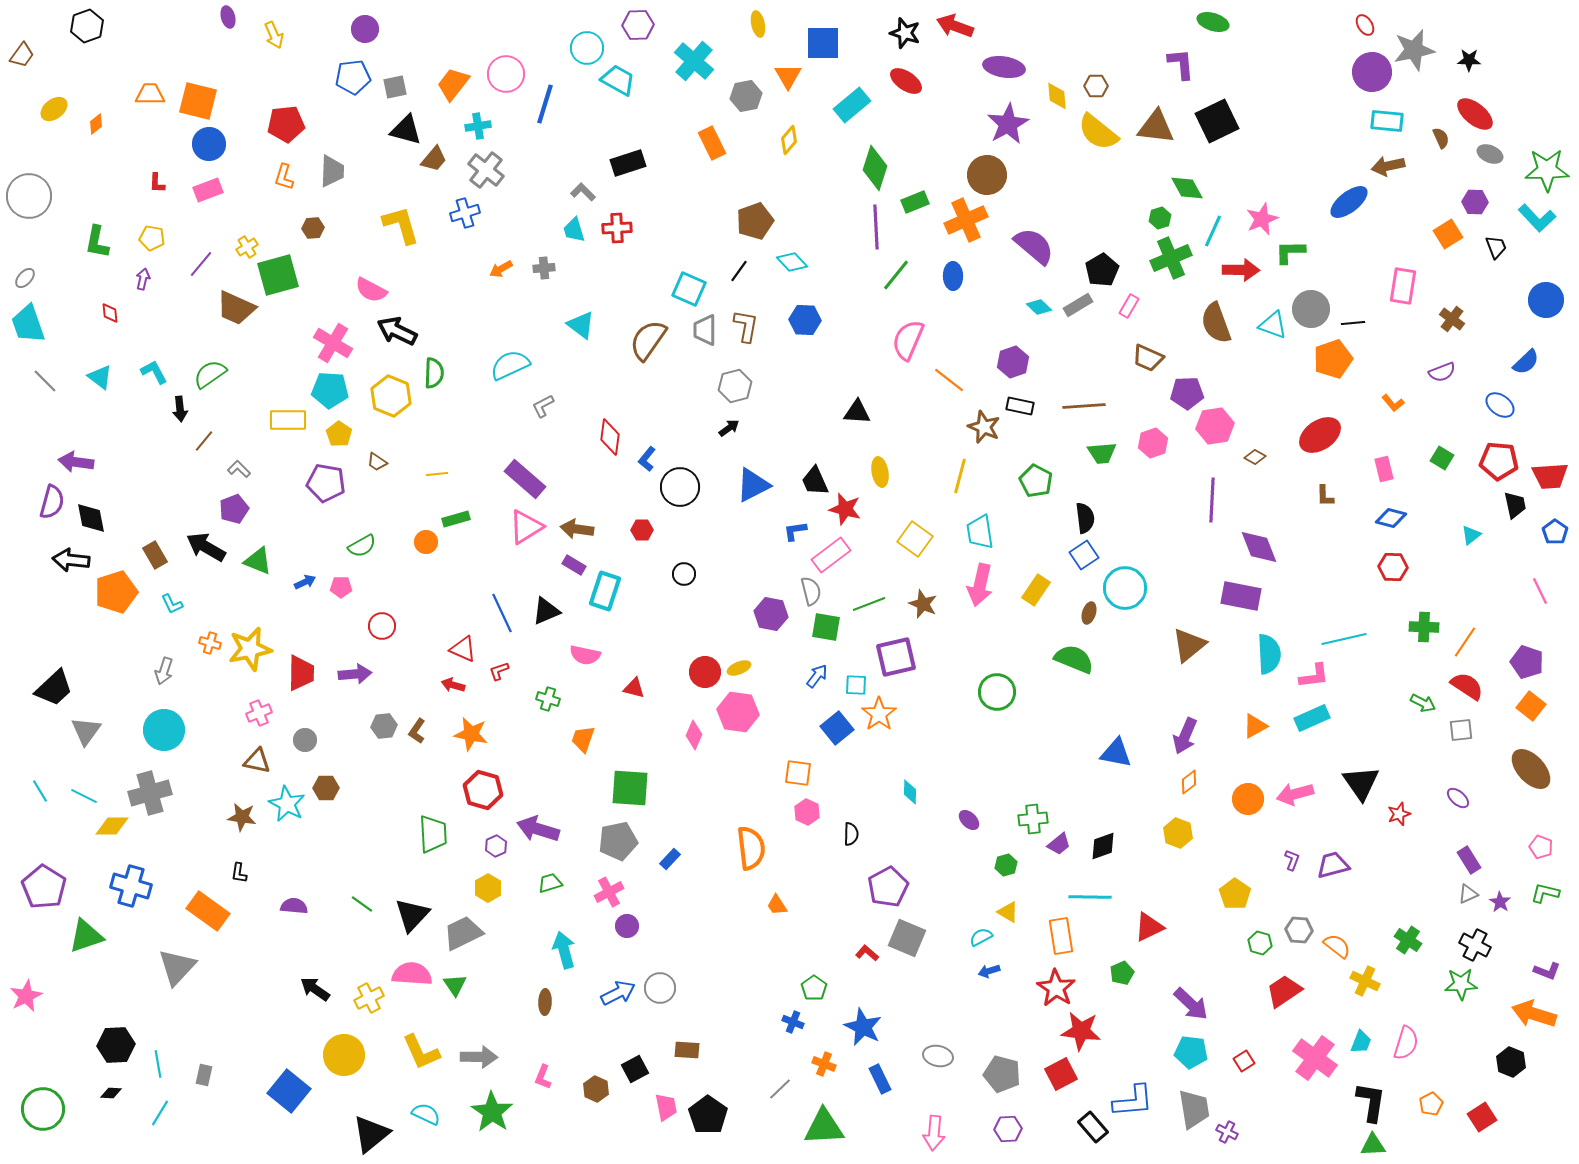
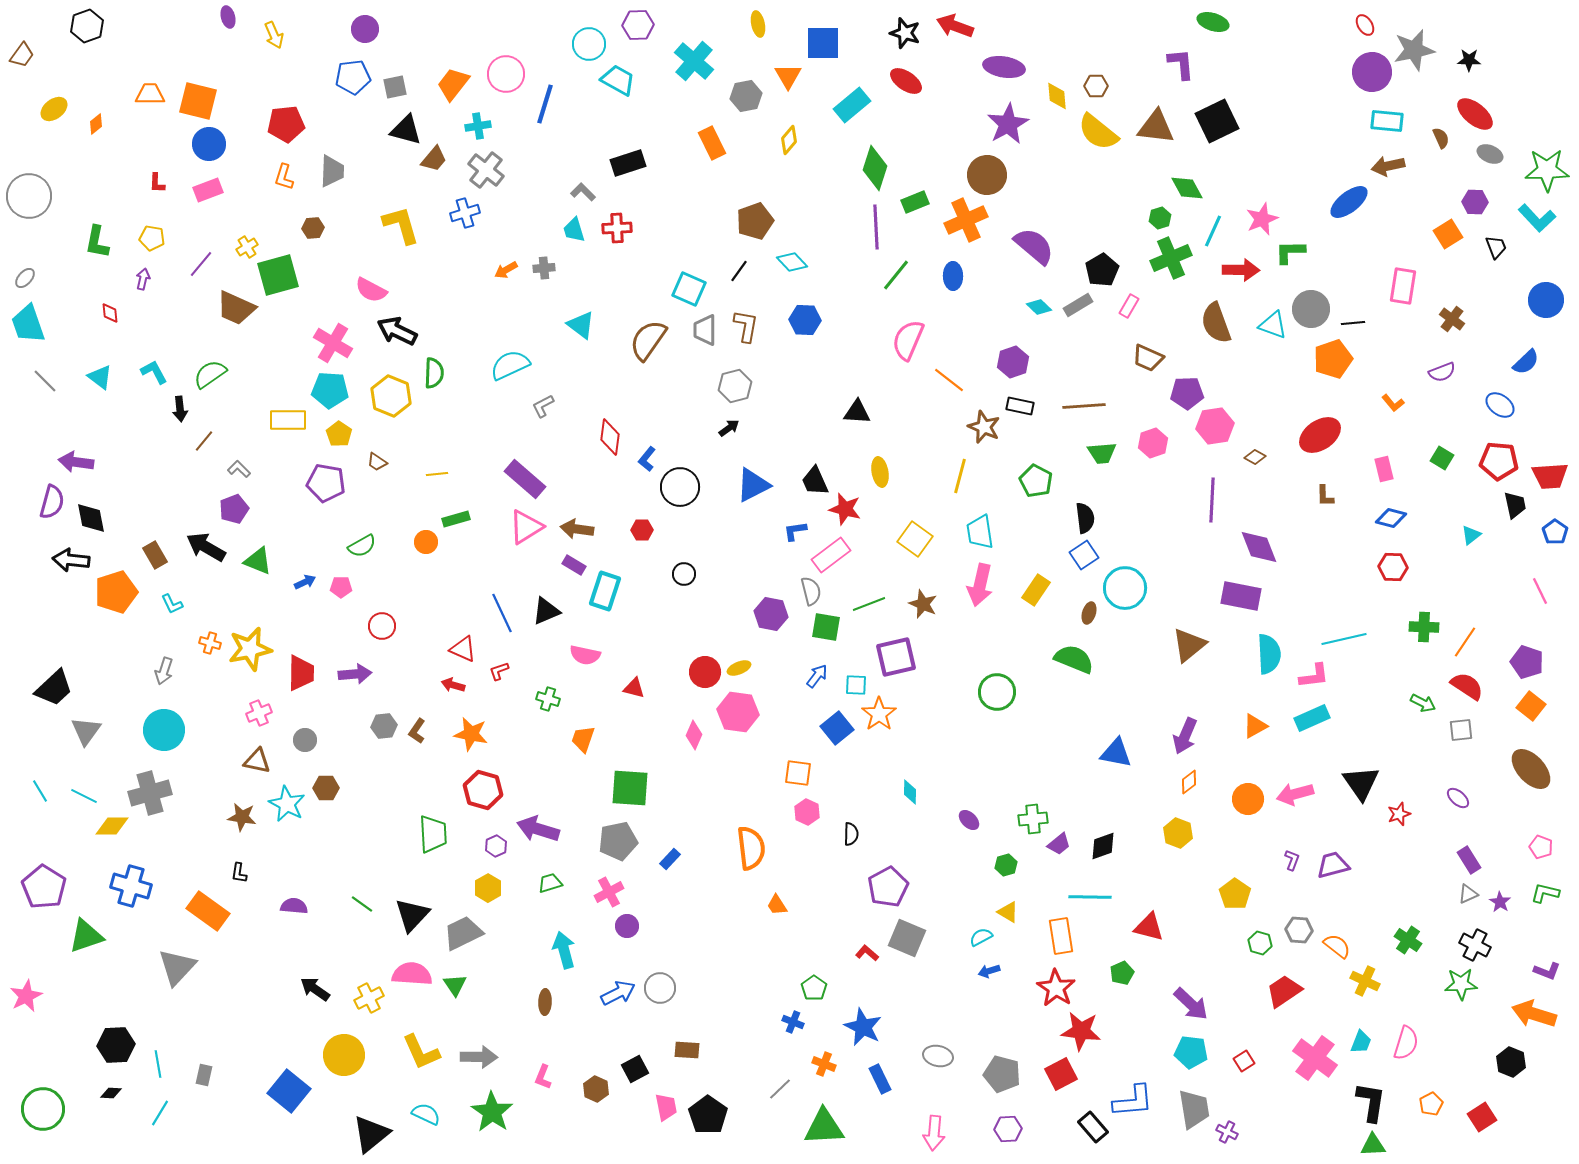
cyan circle at (587, 48): moved 2 px right, 4 px up
orange arrow at (501, 269): moved 5 px right, 1 px down
red triangle at (1149, 927): rotated 40 degrees clockwise
